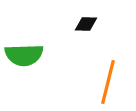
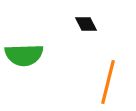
black diamond: rotated 60 degrees clockwise
